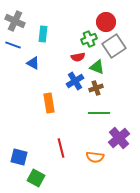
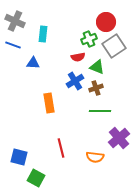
blue triangle: rotated 24 degrees counterclockwise
green line: moved 1 px right, 2 px up
